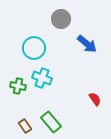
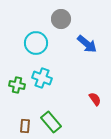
cyan circle: moved 2 px right, 5 px up
green cross: moved 1 px left, 1 px up
brown rectangle: rotated 40 degrees clockwise
